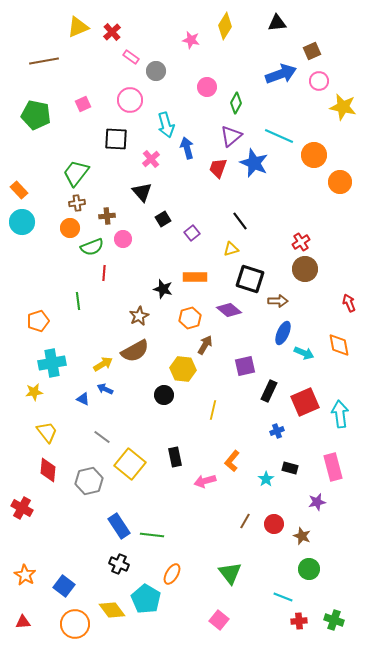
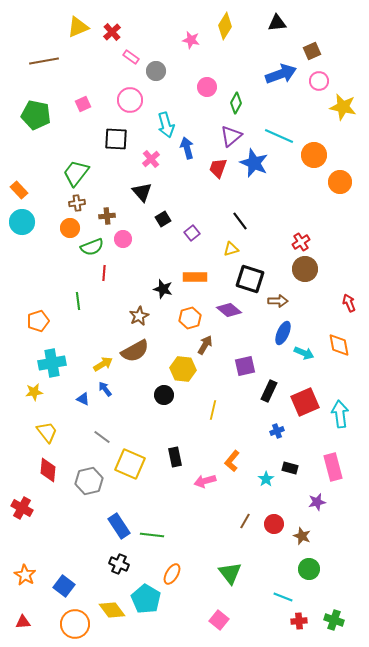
blue arrow at (105, 389): rotated 28 degrees clockwise
yellow square at (130, 464): rotated 16 degrees counterclockwise
